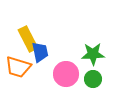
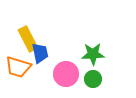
blue trapezoid: moved 1 px down
